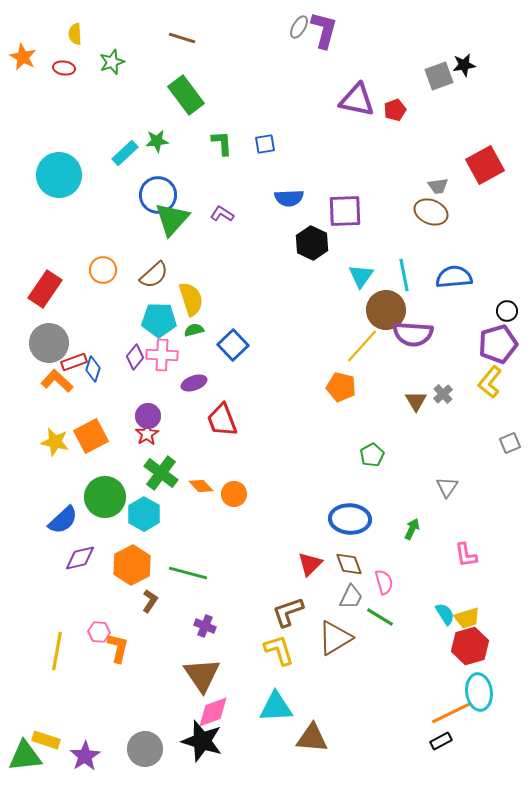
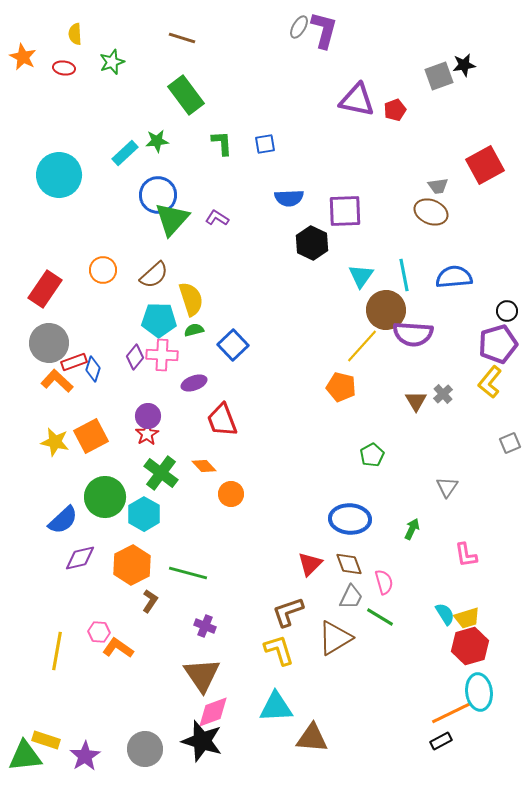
purple L-shape at (222, 214): moved 5 px left, 4 px down
orange diamond at (201, 486): moved 3 px right, 20 px up
orange circle at (234, 494): moved 3 px left
orange L-shape at (118, 648): rotated 68 degrees counterclockwise
